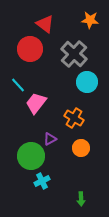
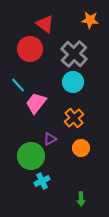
cyan circle: moved 14 px left
orange cross: rotated 18 degrees clockwise
